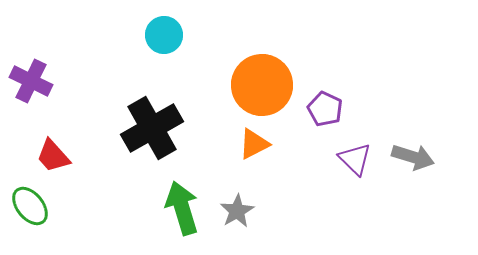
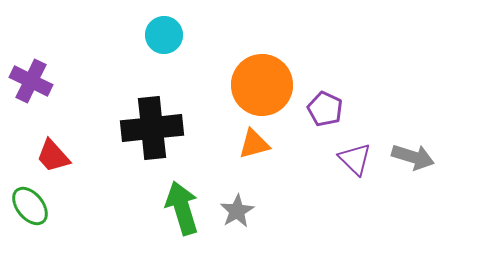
black cross: rotated 24 degrees clockwise
orange triangle: rotated 12 degrees clockwise
